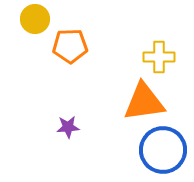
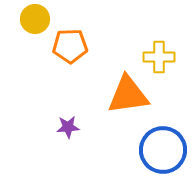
orange triangle: moved 16 px left, 7 px up
